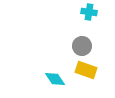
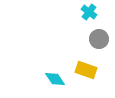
cyan cross: rotated 28 degrees clockwise
gray circle: moved 17 px right, 7 px up
